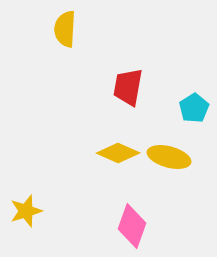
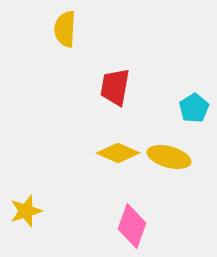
red trapezoid: moved 13 px left
